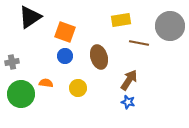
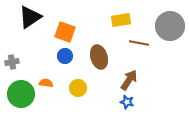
blue star: moved 1 px left
